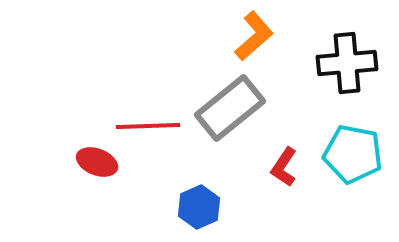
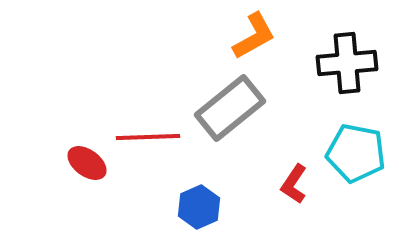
orange L-shape: rotated 12 degrees clockwise
red line: moved 11 px down
cyan pentagon: moved 3 px right, 1 px up
red ellipse: moved 10 px left, 1 px down; rotated 15 degrees clockwise
red L-shape: moved 10 px right, 17 px down
